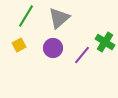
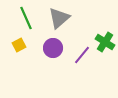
green line: moved 2 px down; rotated 55 degrees counterclockwise
